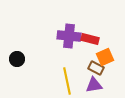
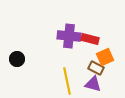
purple triangle: moved 1 px left, 1 px up; rotated 24 degrees clockwise
